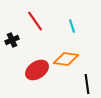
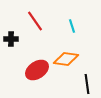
black cross: moved 1 px left, 1 px up; rotated 24 degrees clockwise
